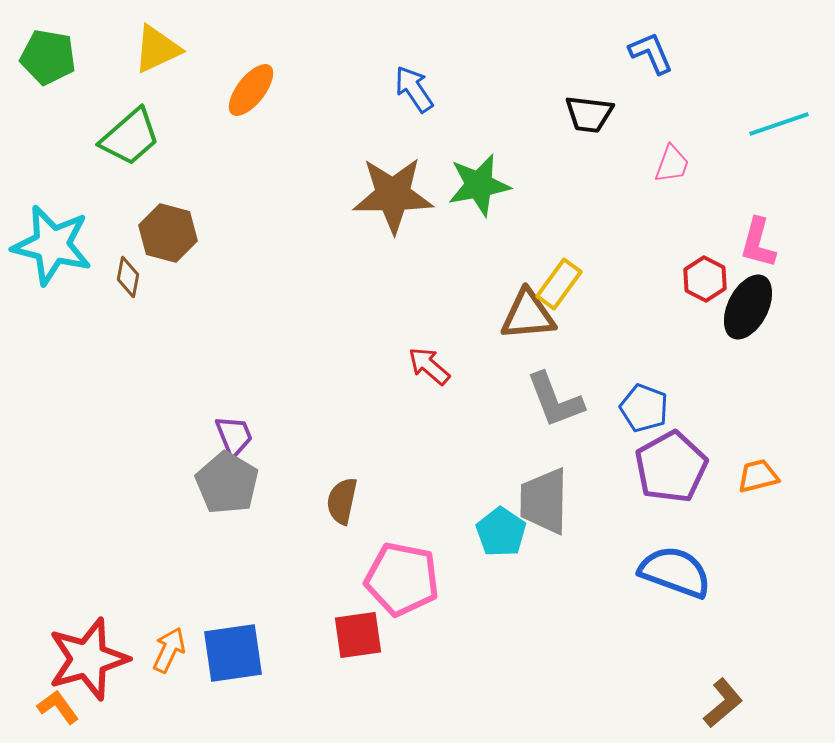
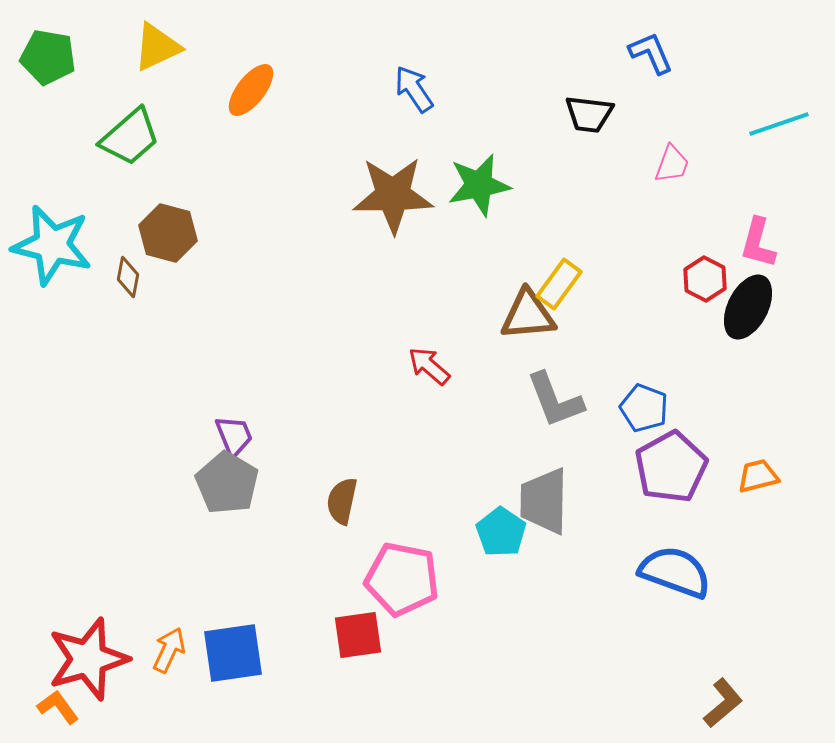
yellow triangle: moved 2 px up
